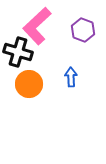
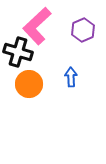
purple hexagon: rotated 15 degrees clockwise
